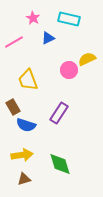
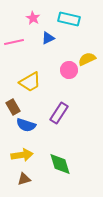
pink line: rotated 18 degrees clockwise
yellow trapezoid: moved 2 px right, 2 px down; rotated 100 degrees counterclockwise
